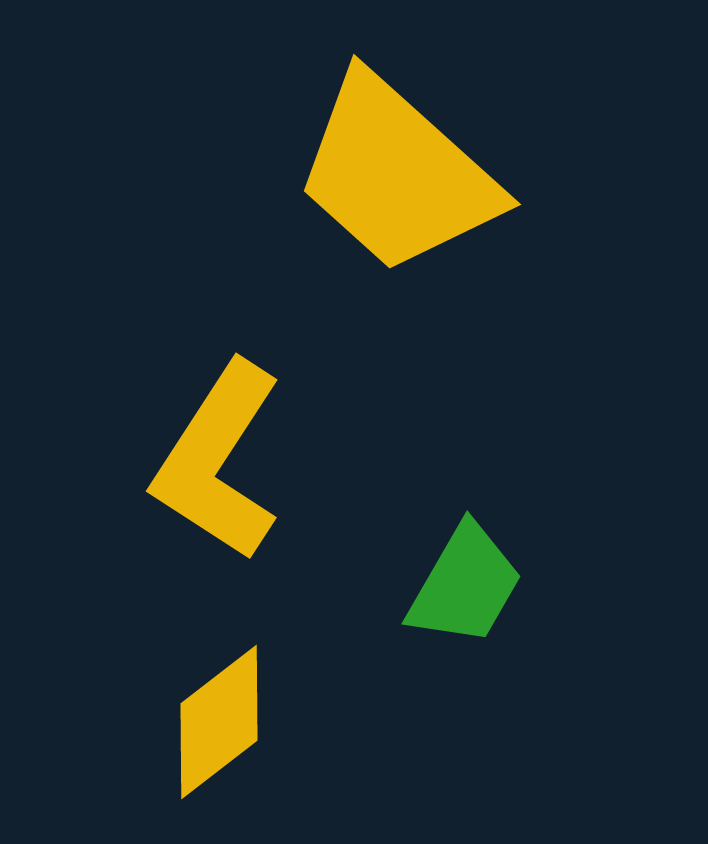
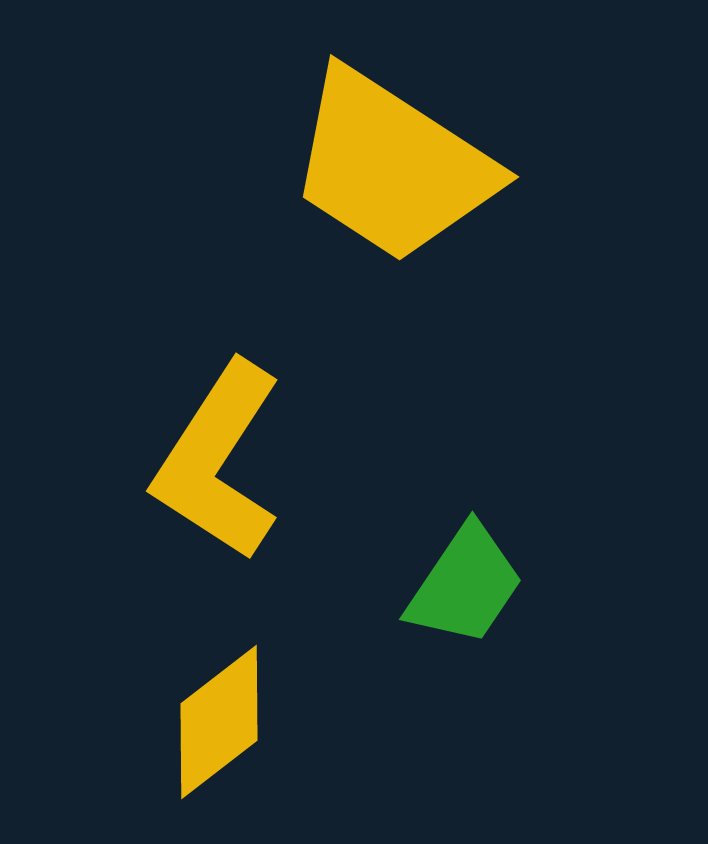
yellow trapezoid: moved 5 px left, 8 px up; rotated 9 degrees counterclockwise
green trapezoid: rotated 4 degrees clockwise
